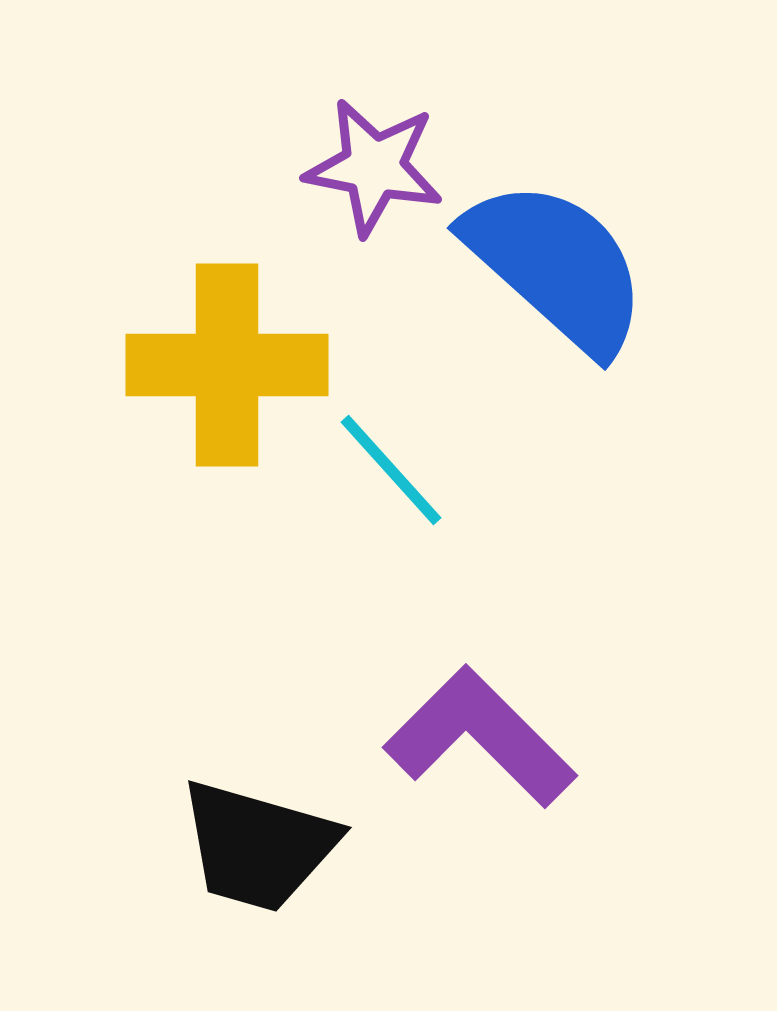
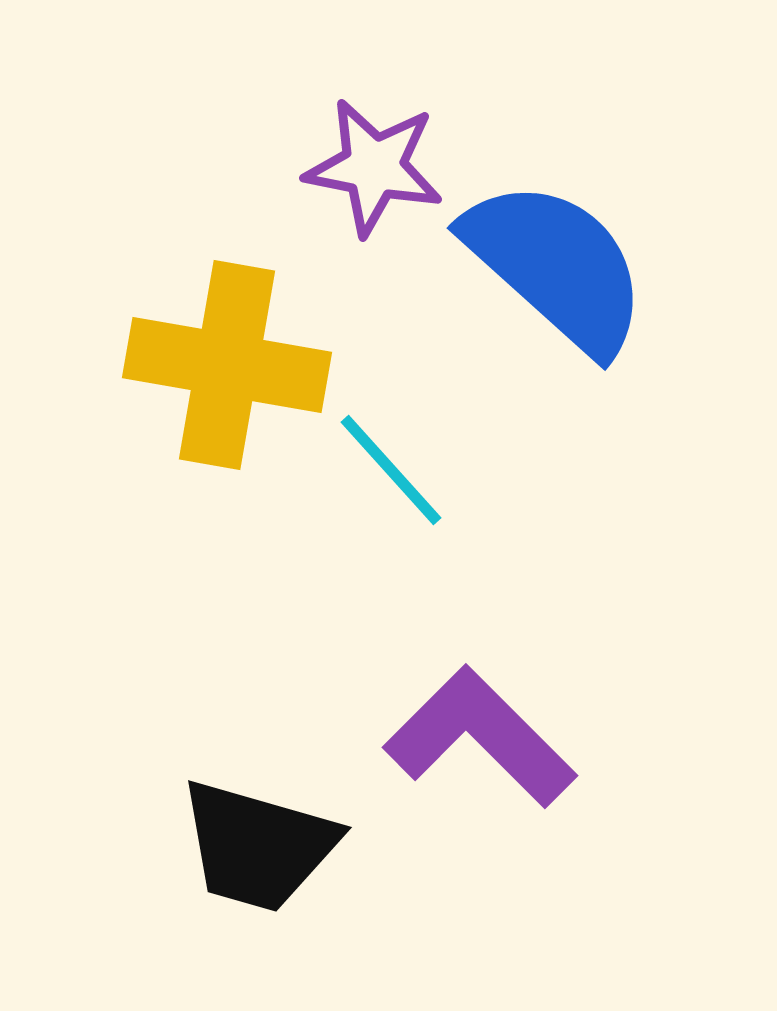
yellow cross: rotated 10 degrees clockwise
